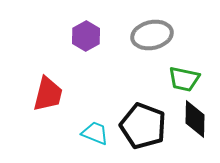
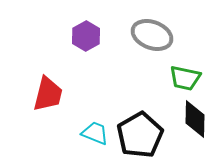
gray ellipse: rotated 33 degrees clockwise
green trapezoid: moved 1 px right, 1 px up
black pentagon: moved 3 px left, 9 px down; rotated 21 degrees clockwise
